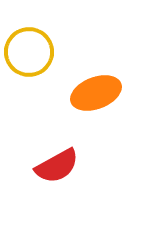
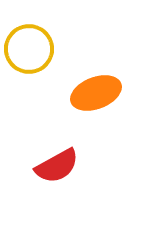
yellow circle: moved 3 px up
